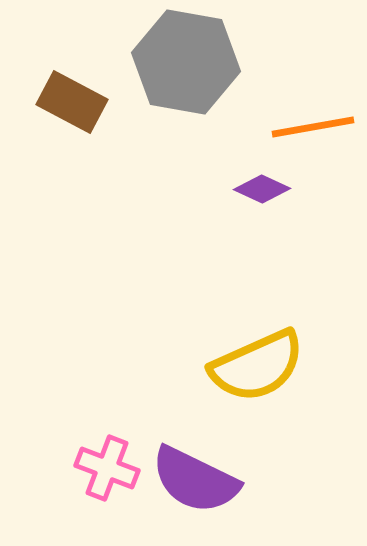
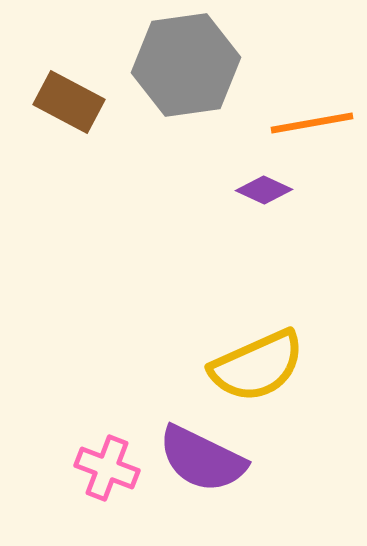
gray hexagon: moved 3 px down; rotated 18 degrees counterclockwise
brown rectangle: moved 3 px left
orange line: moved 1 px left, 4 px up
purple diamond: moved 2 px right, 1 px down
purple semicircle: moved 7 px right, 21 px up
